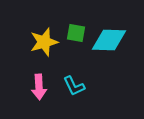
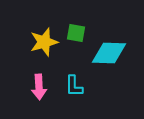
cyan diamond: moved 13 px down
cyan L-shape: rotated 25 degrees clockwise
